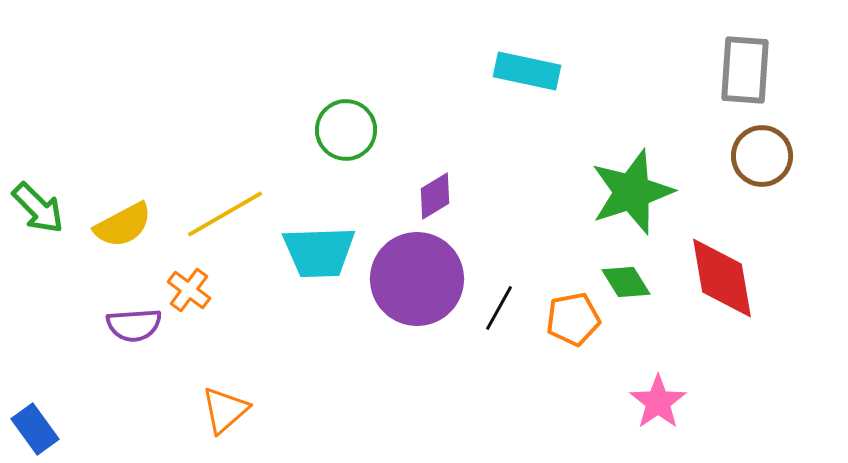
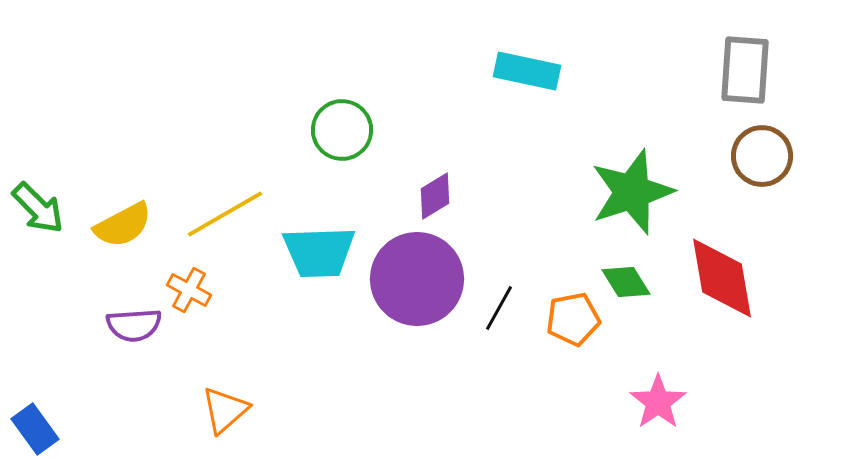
green circle: moved 4 px left
orange cross: rotated 9 degrees counterclockwise
